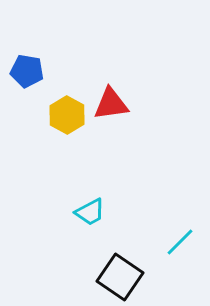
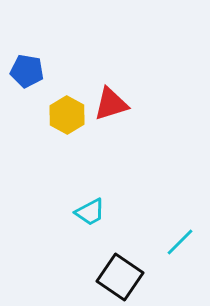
red triangle: rotated 9 degrees counterclockwise
